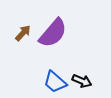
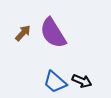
purple semicircle: rotated 108 degrees clockwise
